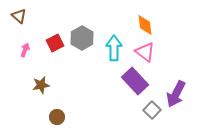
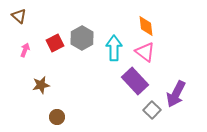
orange diamond: moved 1 px right, 1 px down
